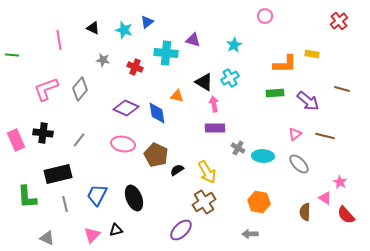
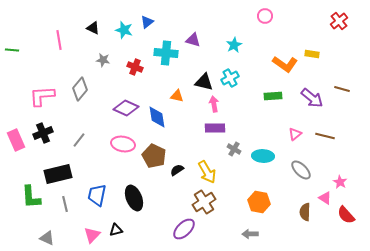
green line at (12, 55): moved 5 px up
orange L-shape at (285, 64): rotated 35 degrees clockwise
black triangle at (204, 82): rotated 18 degrees counterclockwise
pink L-shape at (46, 89): moved 4 px left, 7 px down; rotated 16 degrees clockwise
green rectangle at (275, 93): moved 2 px left, 3 px down
purple arrow at (308, 101): moved 4 px right, 3 px up
blue diamond at (157, 113): moved 4 px down
black cross at (43, 133): rotated 30 degrees counterclockwise
gray cross at (238, 148): moved 4 px left, 1 px down
brown pentagon at (156, 155): moved 2 px left, 1 px down
gray ellipse at (299, 164): moved 2 px right, 6 px down
blue trapezoid at (97, 195): rotated 15 degrees counterclockwise
green L-shape at (27, 197): moved 4 px right
purple ellipse at (181, 230): moved 3 px right, 1 px up
